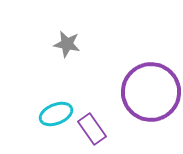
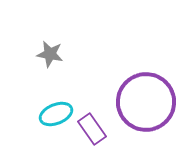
gray star: moved 17 px left, 10 px down
purple circle: moved 5 px left, 10 px down
